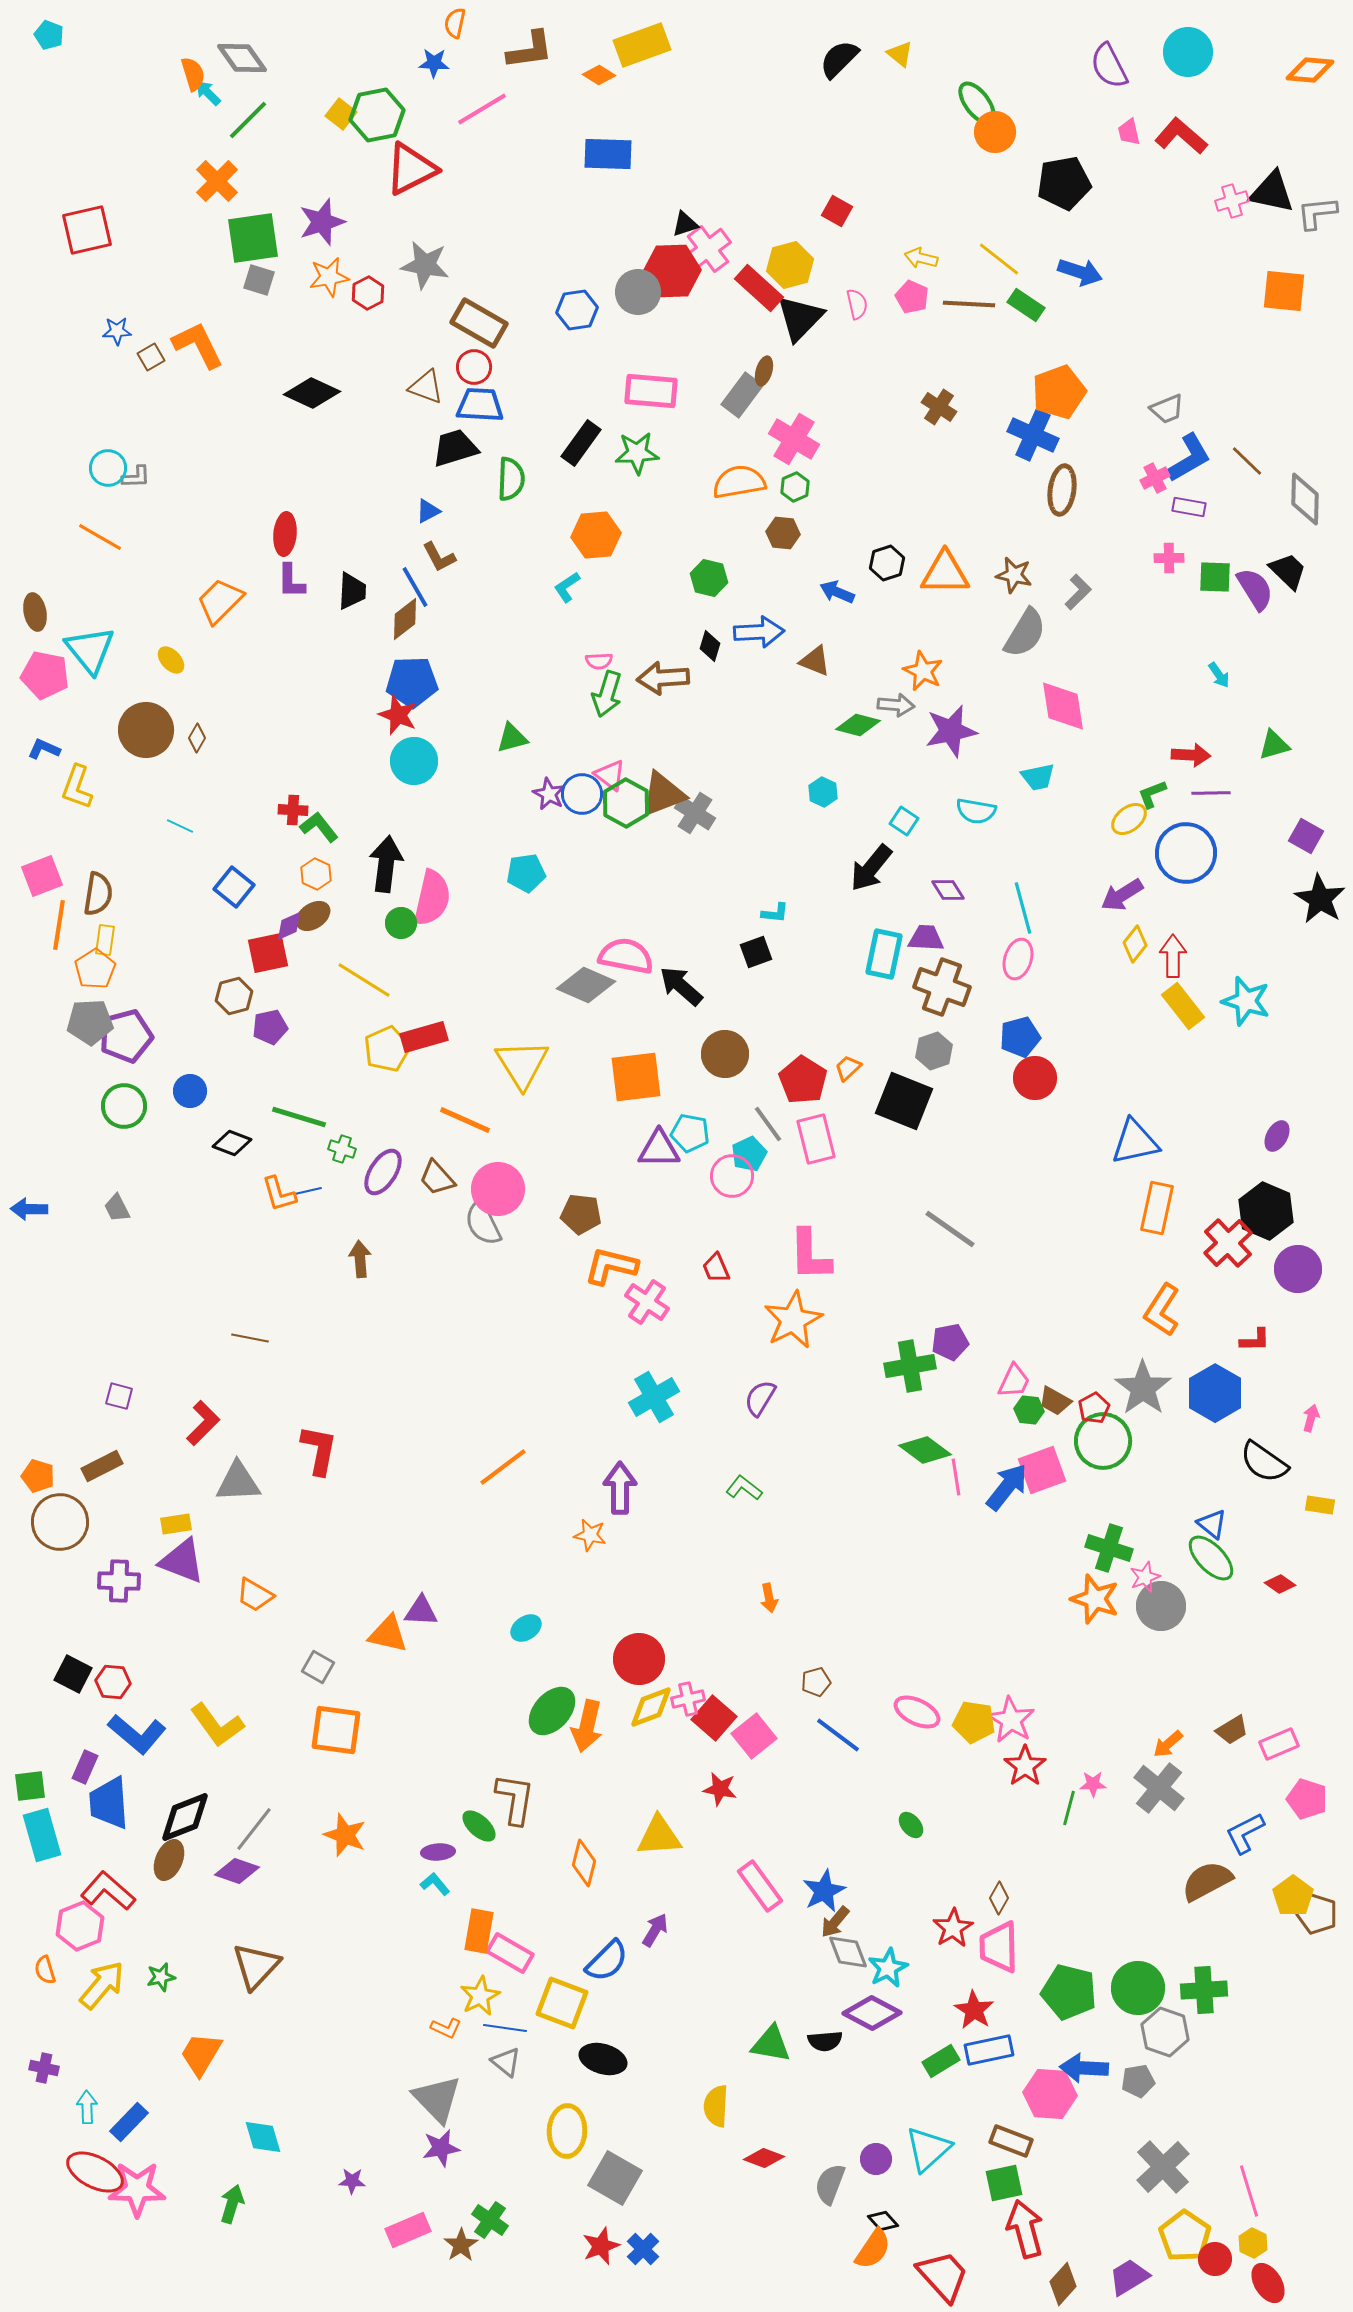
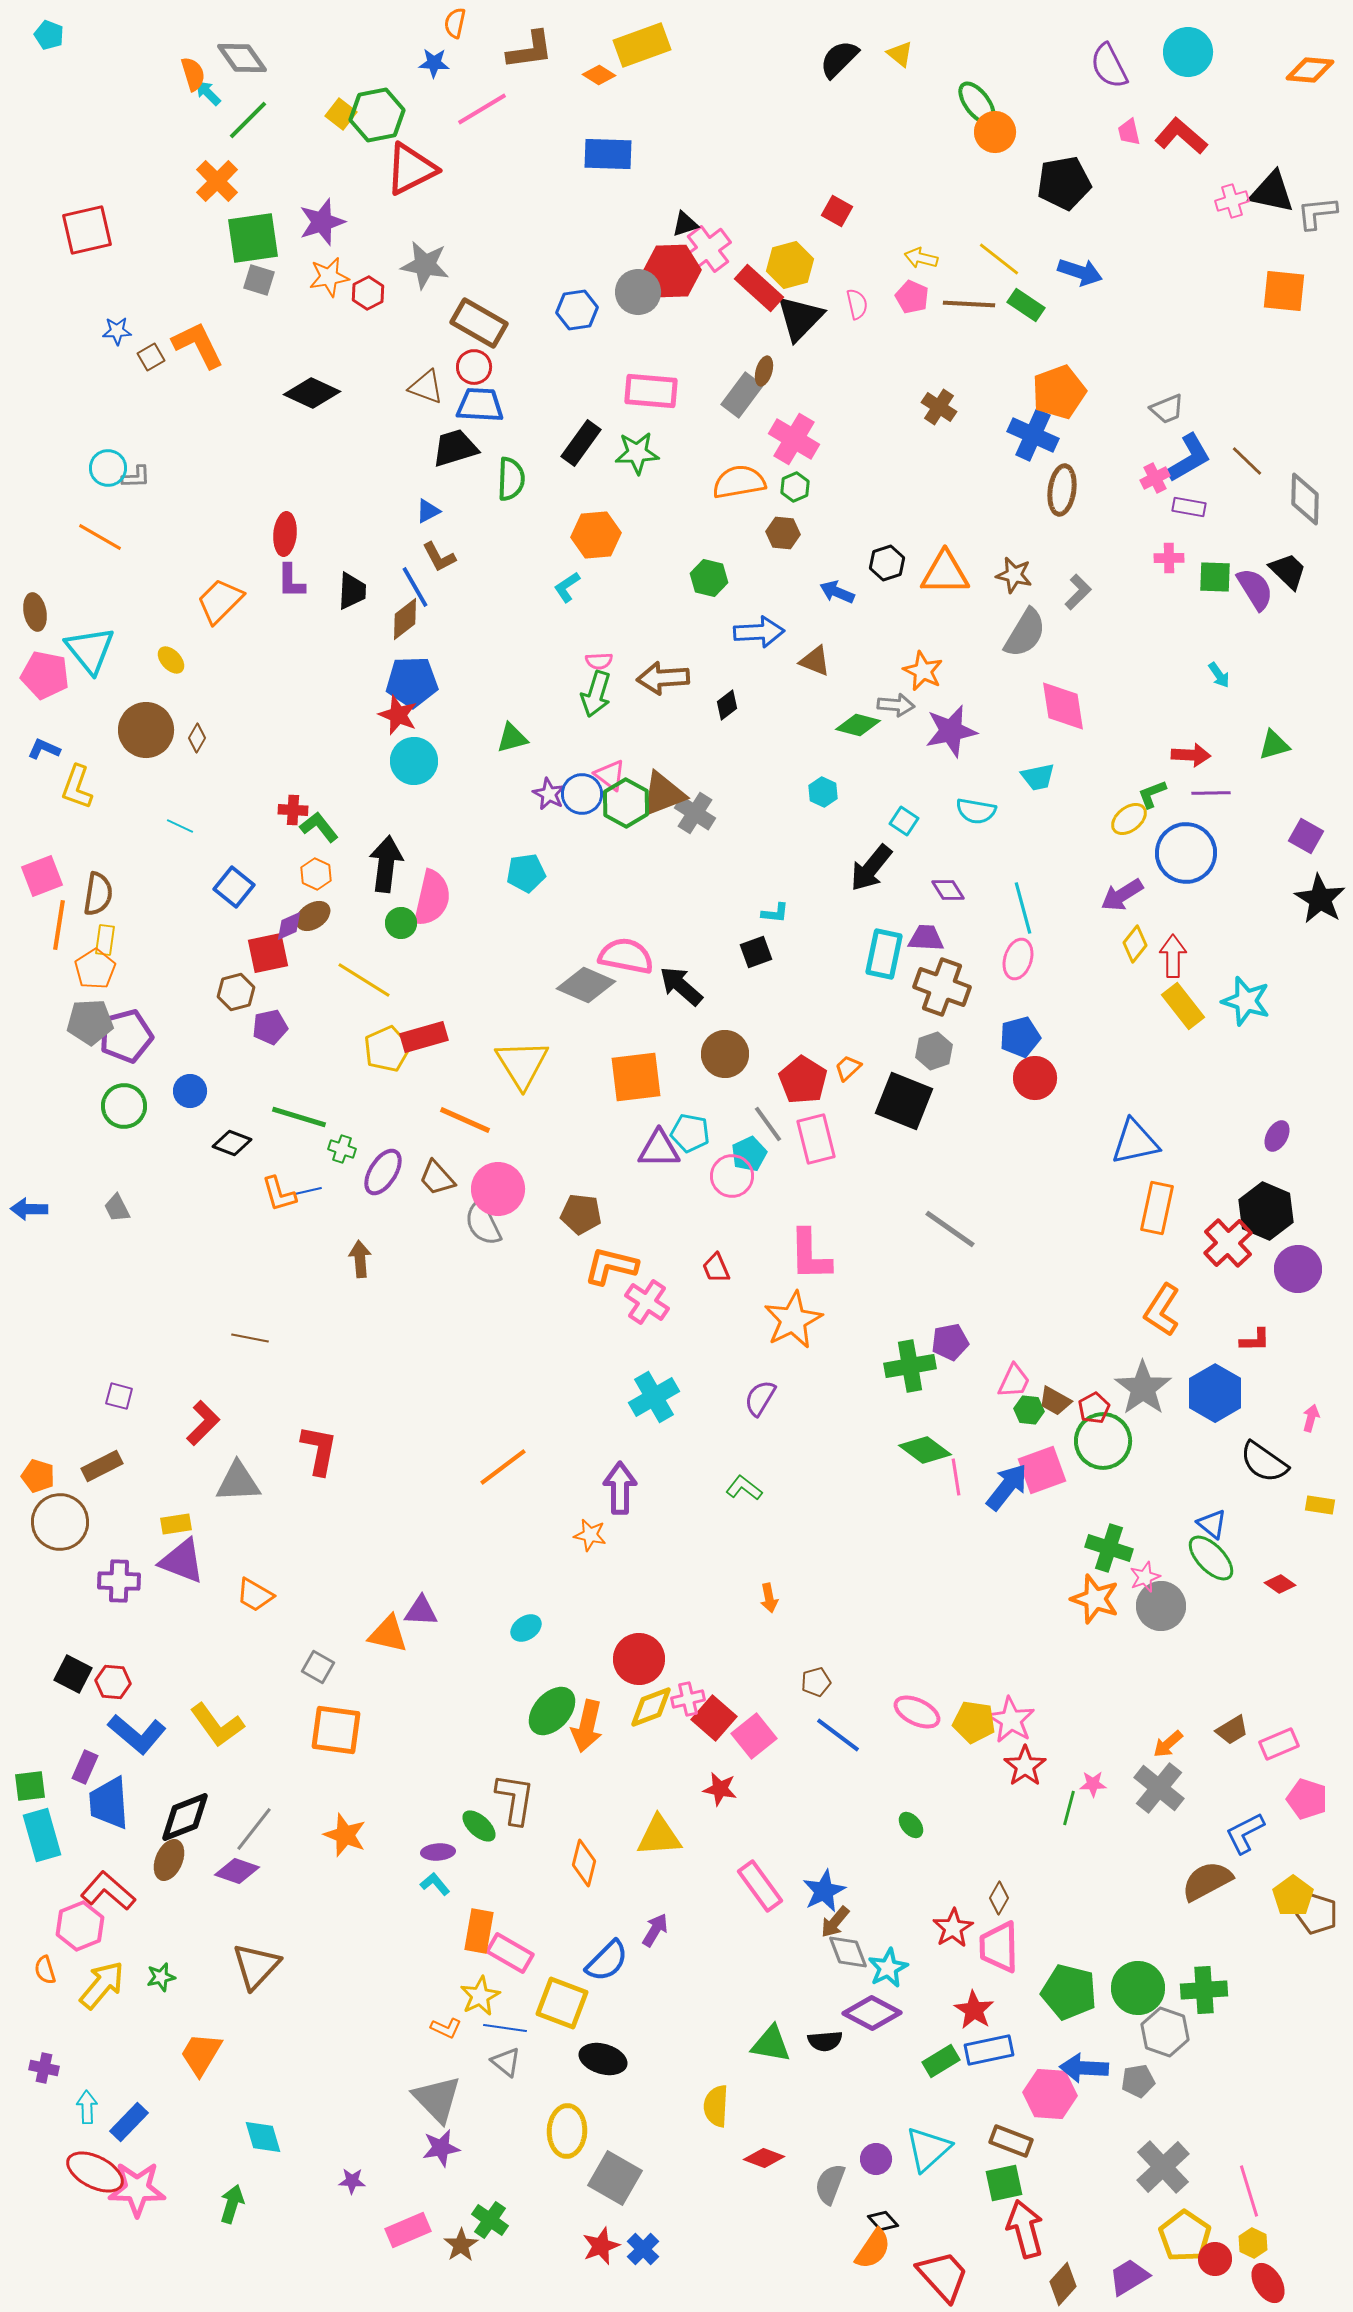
black diamond at (710, 646): moved 17 px right, 59 px down; rotated 36 degrees clockwise
green arrow at (607, 694): moved 11 px left
brown hexagon at (234, 996): moved 2 px right, 4 px up
